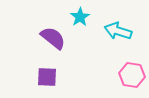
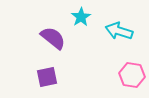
cyan star: moved 1 px right
cyan arrow: moved 1 px right
purple square: rotated 15 degrees counterclockwise
